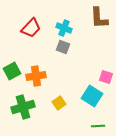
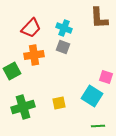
orange cross: moved 2 px left, 21 px up
yellow square: rotated 24 degrees clockwise
